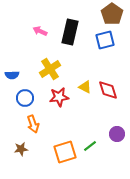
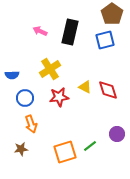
orange arrow: moved 2 px left
